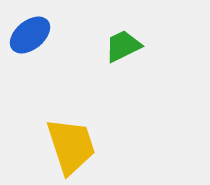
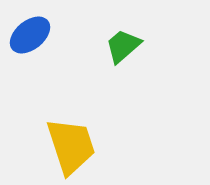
green trapezoid: rotated 15 degrees counterclockwise
